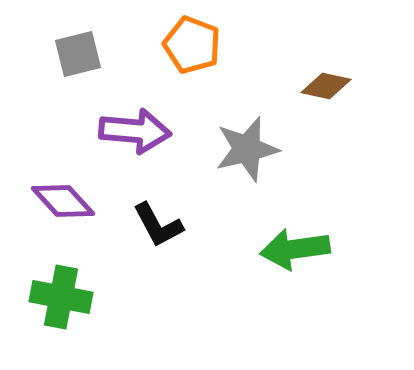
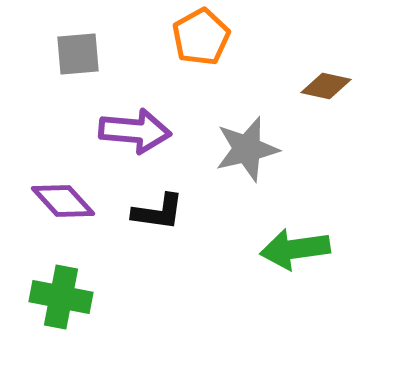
orange pentagon: moved 9 px right, 8 px up; rotated 22 degrees clockwise
gray square: rotated 9 degrees clockwise
black L-shape: moved 13 px up; rotated 54 degrees counterclockwise
